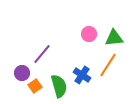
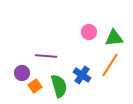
pink circle: moved 2 px up
purple line: moved 4 px right, 2 px down; rotated 55 degrees clockwise
orange line: moved 2 px right
